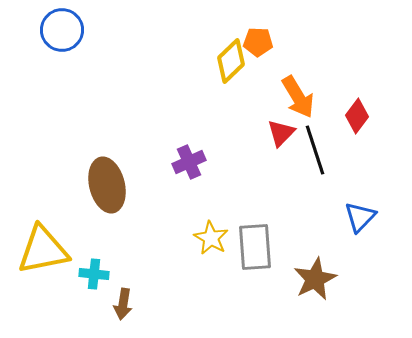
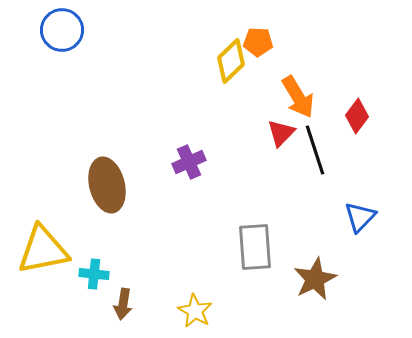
yellow star: moved 16 px left, 73 px down
